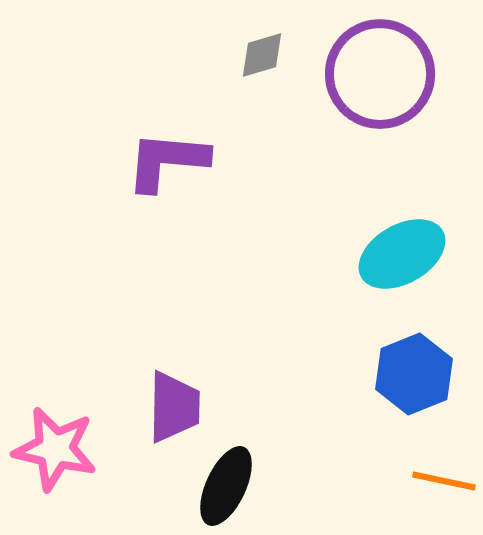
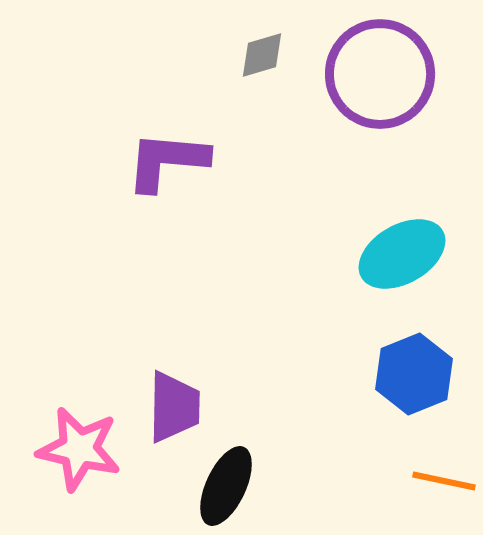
pink star: moved 24 px right
